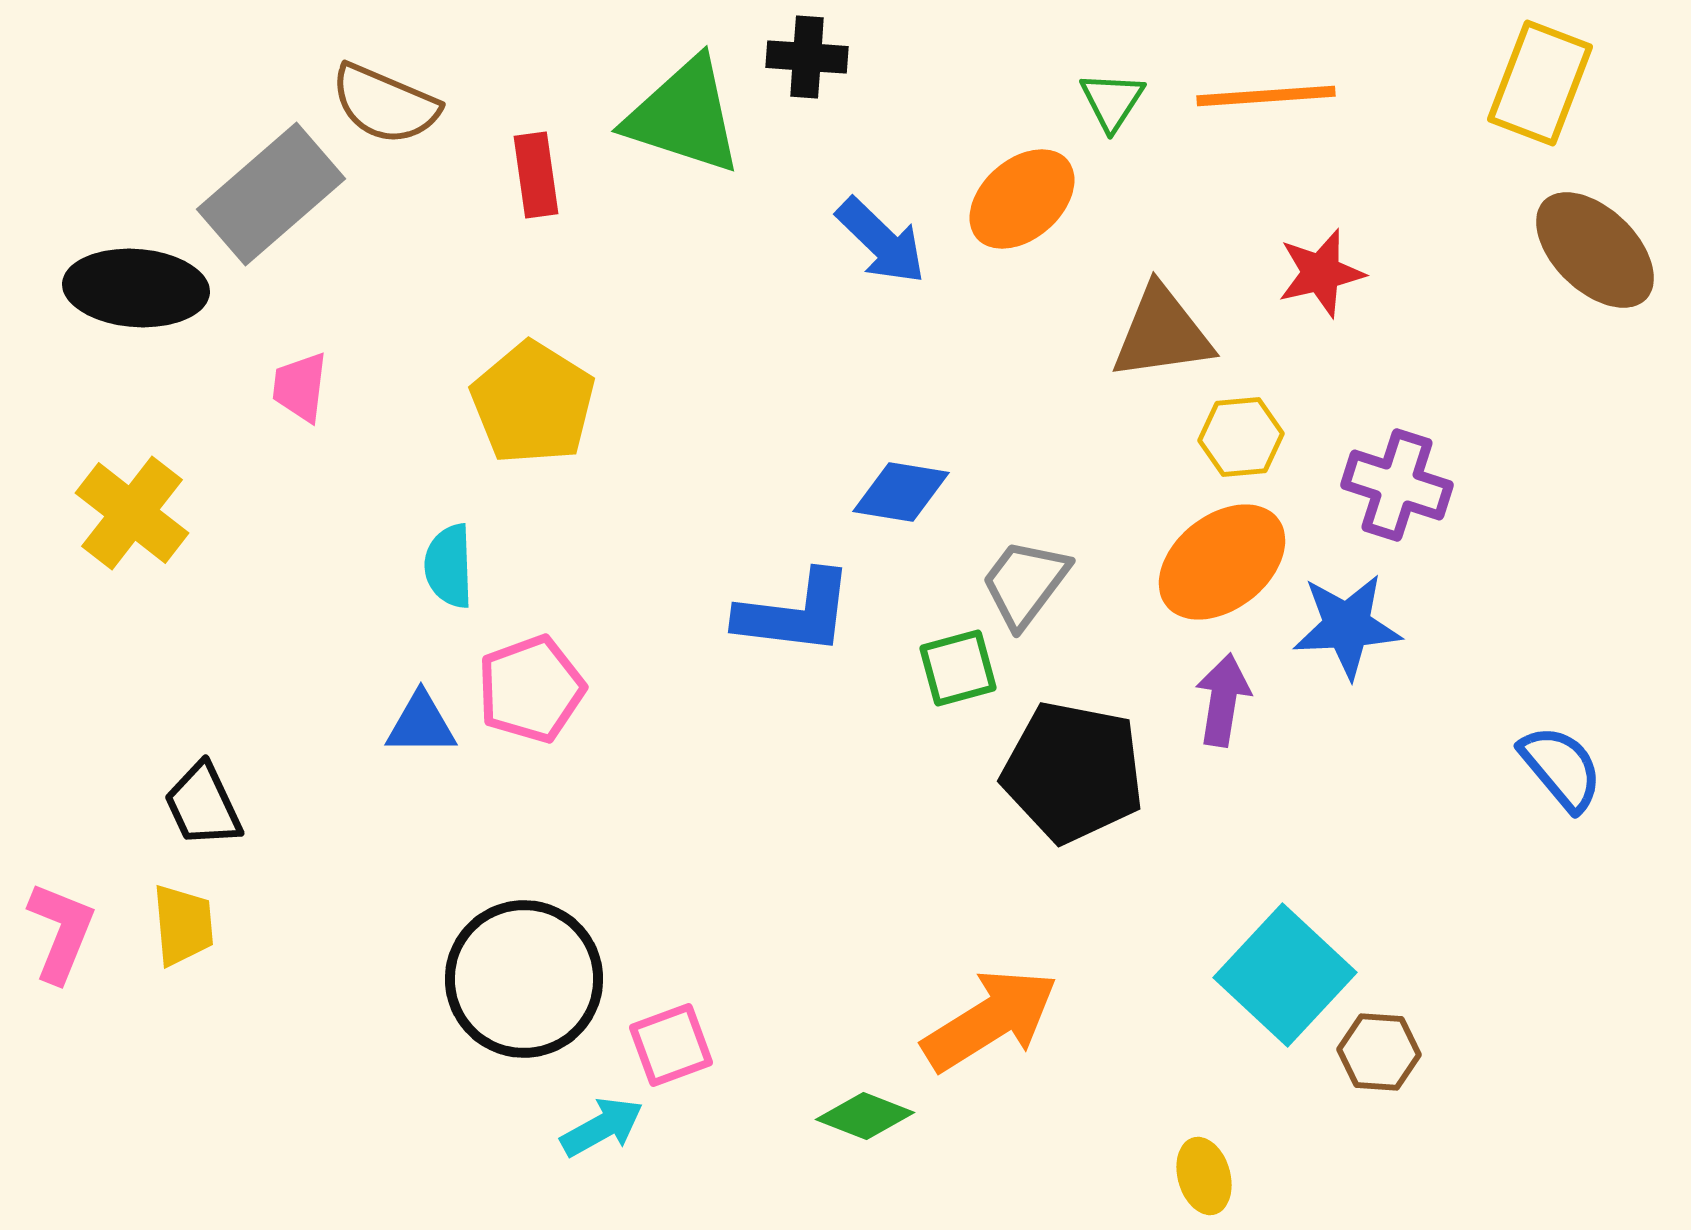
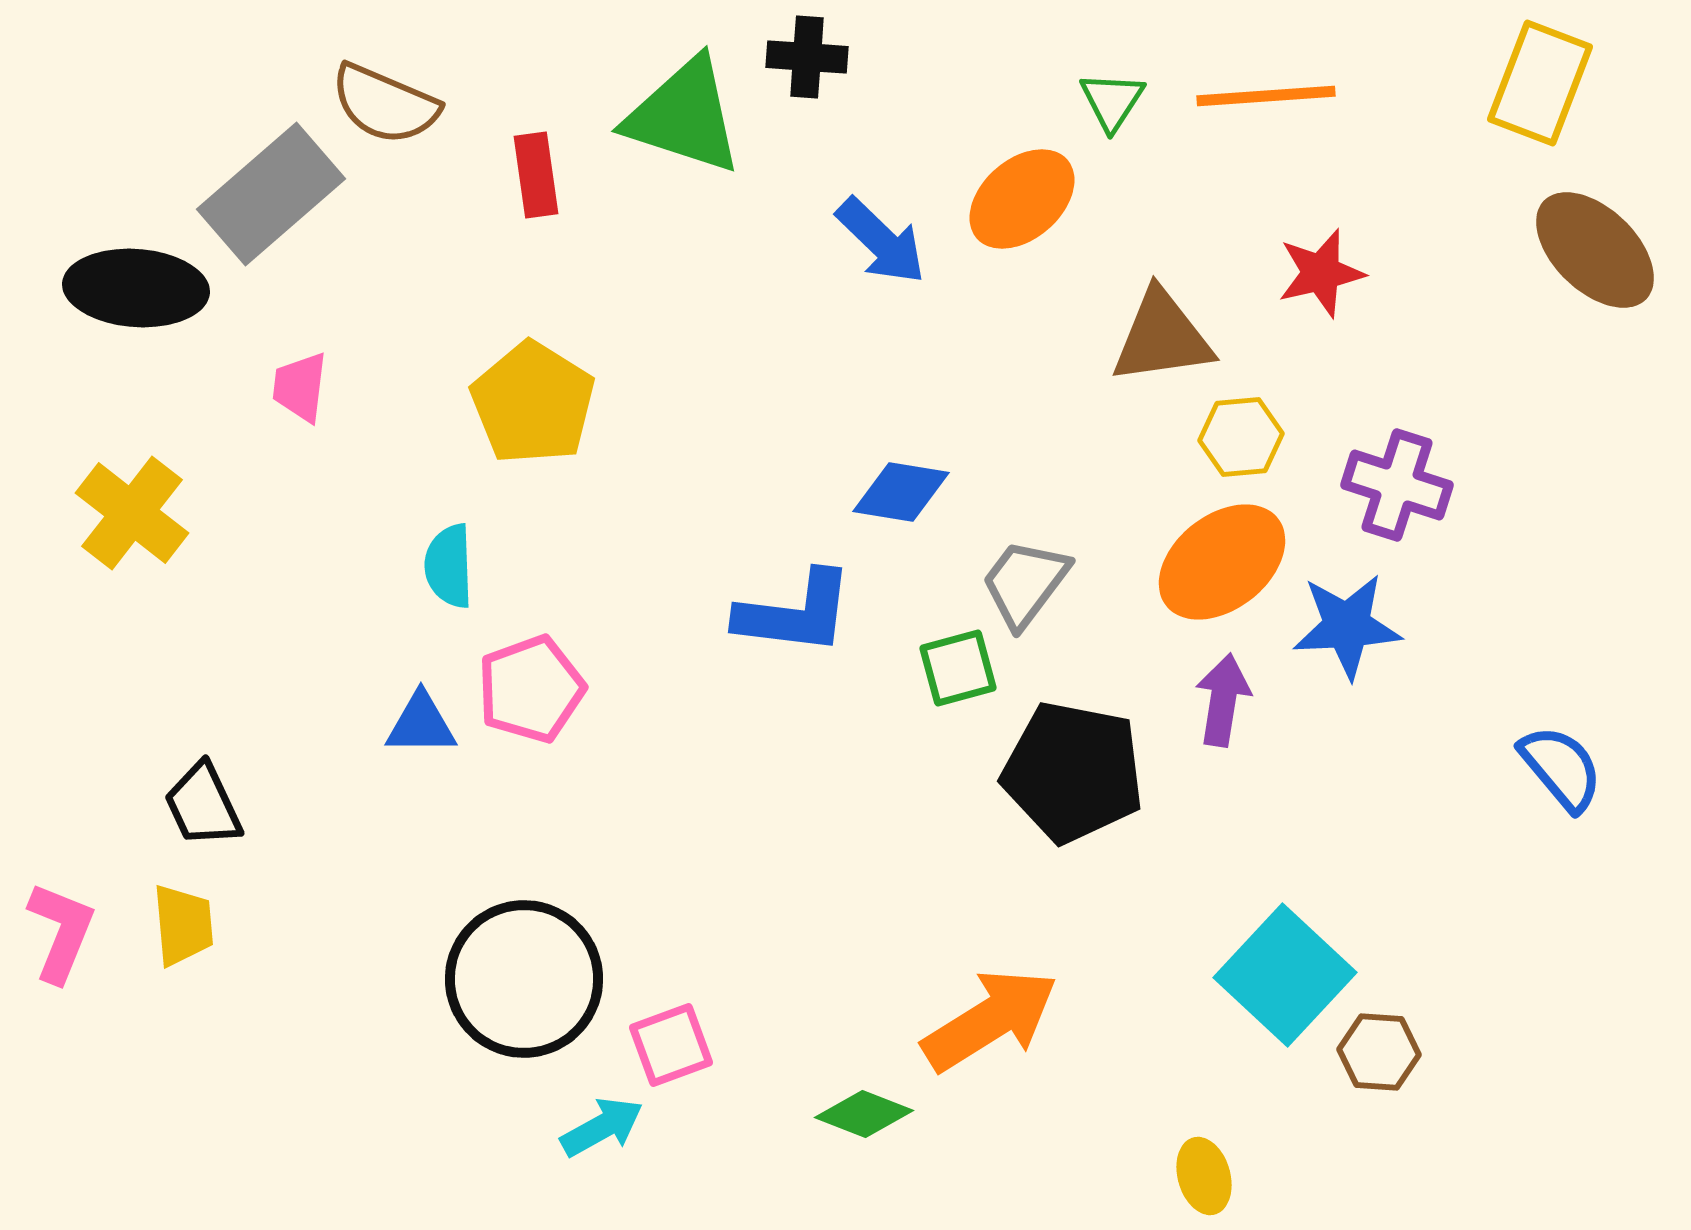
brown triangle at (1162, 333): moved 4 px down
green diamond at (865, 1116): moved 1 px left, 2 px up
